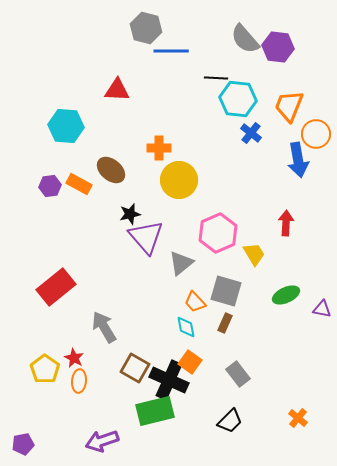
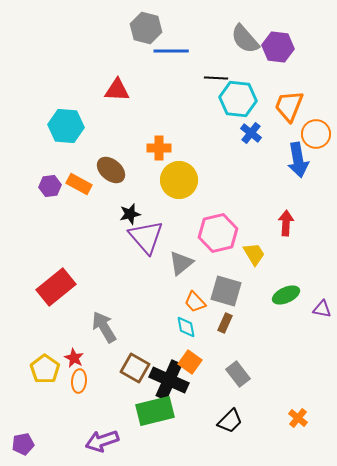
pink hexagon at (218, 233): rotated 9 degrees clockwise
